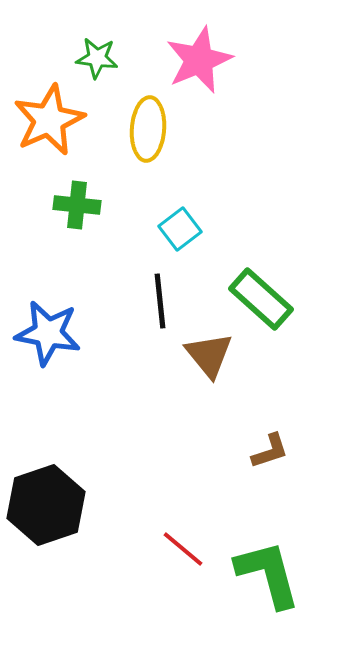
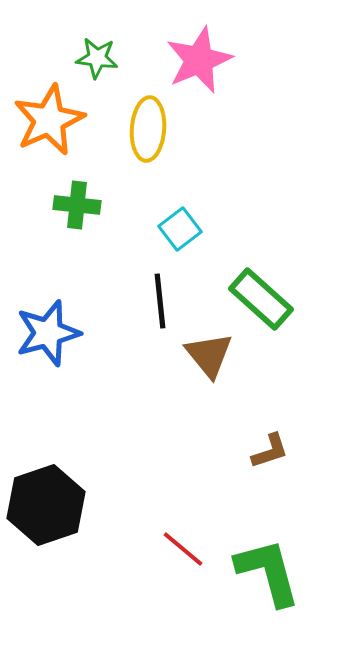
blue star: rotated 26 degrees counterclockwise
green L-shape: moved 2 px up
